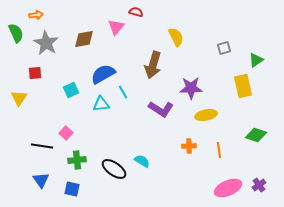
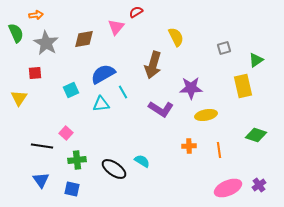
red semicircle: rotated 48 degrees counterclockwise
